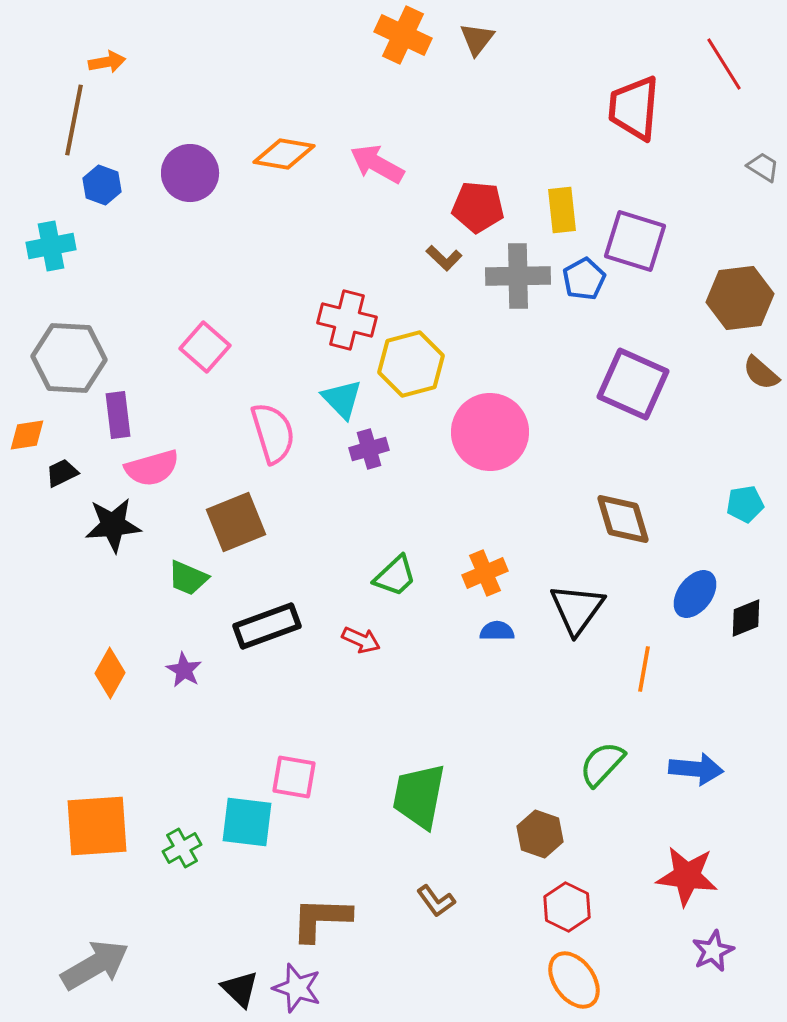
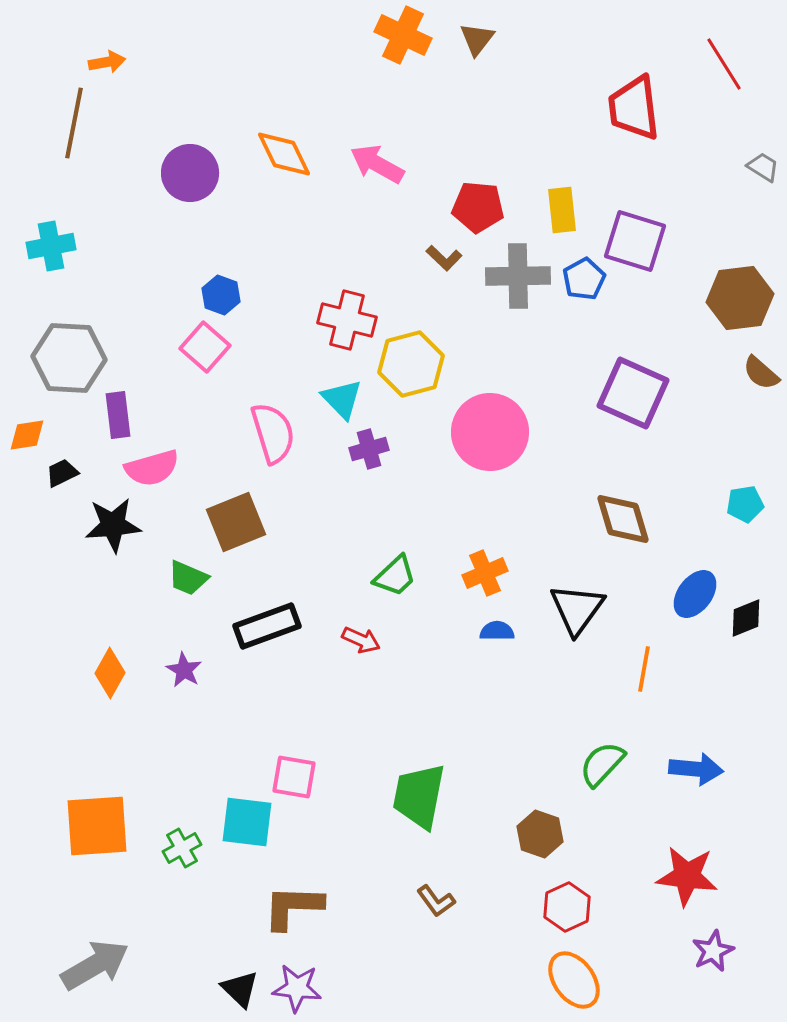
red trapezoid at (634, 108): rotated 12 degrees counterclockwise
brown line at (74, 120): moved 3 px down
orange diamond at (284, 154): rotated 54 degrees clockwise
blue hexagon at (102, 185): moved 119 px right, 110 px down
purple square at (633, 384): moved 9 px down
red hexagon at (567, 907): rotated 9 degrees clockwise
brown L-shape at (321, 919): moved 28 px left, 12 px up
purple star at (297, 988): rotated 12 degrees counterclockwise
